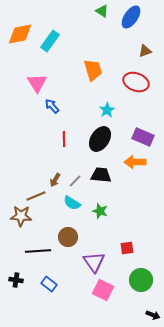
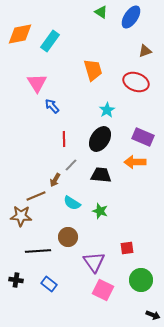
green triangle: moved 1 px left, 1 px down
gray line: moved 4 px left, 16 px up
